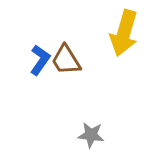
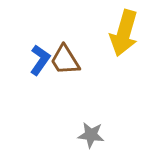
brown trapezoid: moved 1 px left
